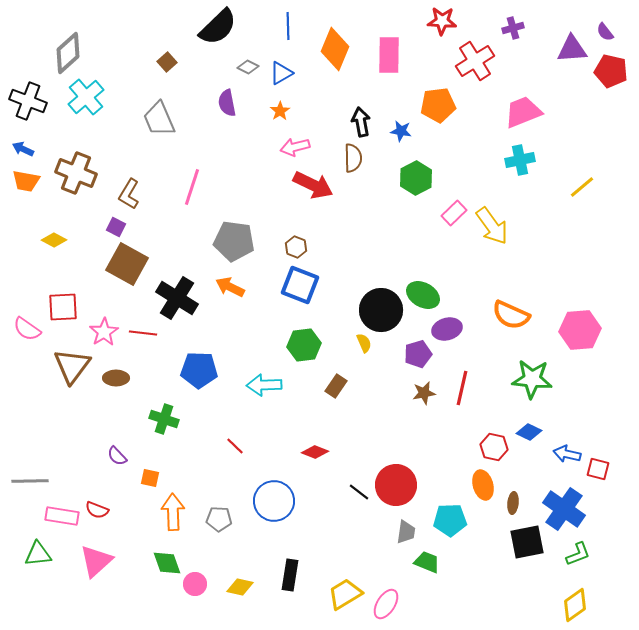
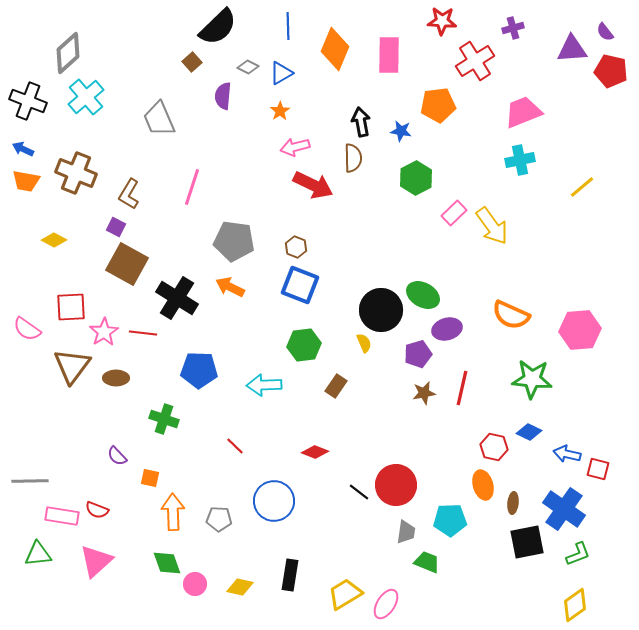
brown square at (167, 62): moved 25 px right
purple semicircle at (227, 103): moved 4 px left, 7 px up; rotated 16 degrees clockwise
red square at (63, 307): moved 8 px right
